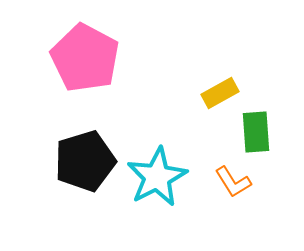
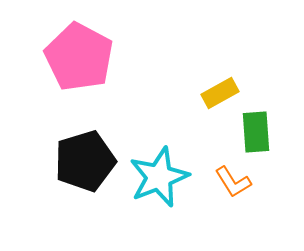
pink pentagon: moved 6 px left, 1 px up
cyan star: moved 2 px right; rotated 6 degrees clockwise
